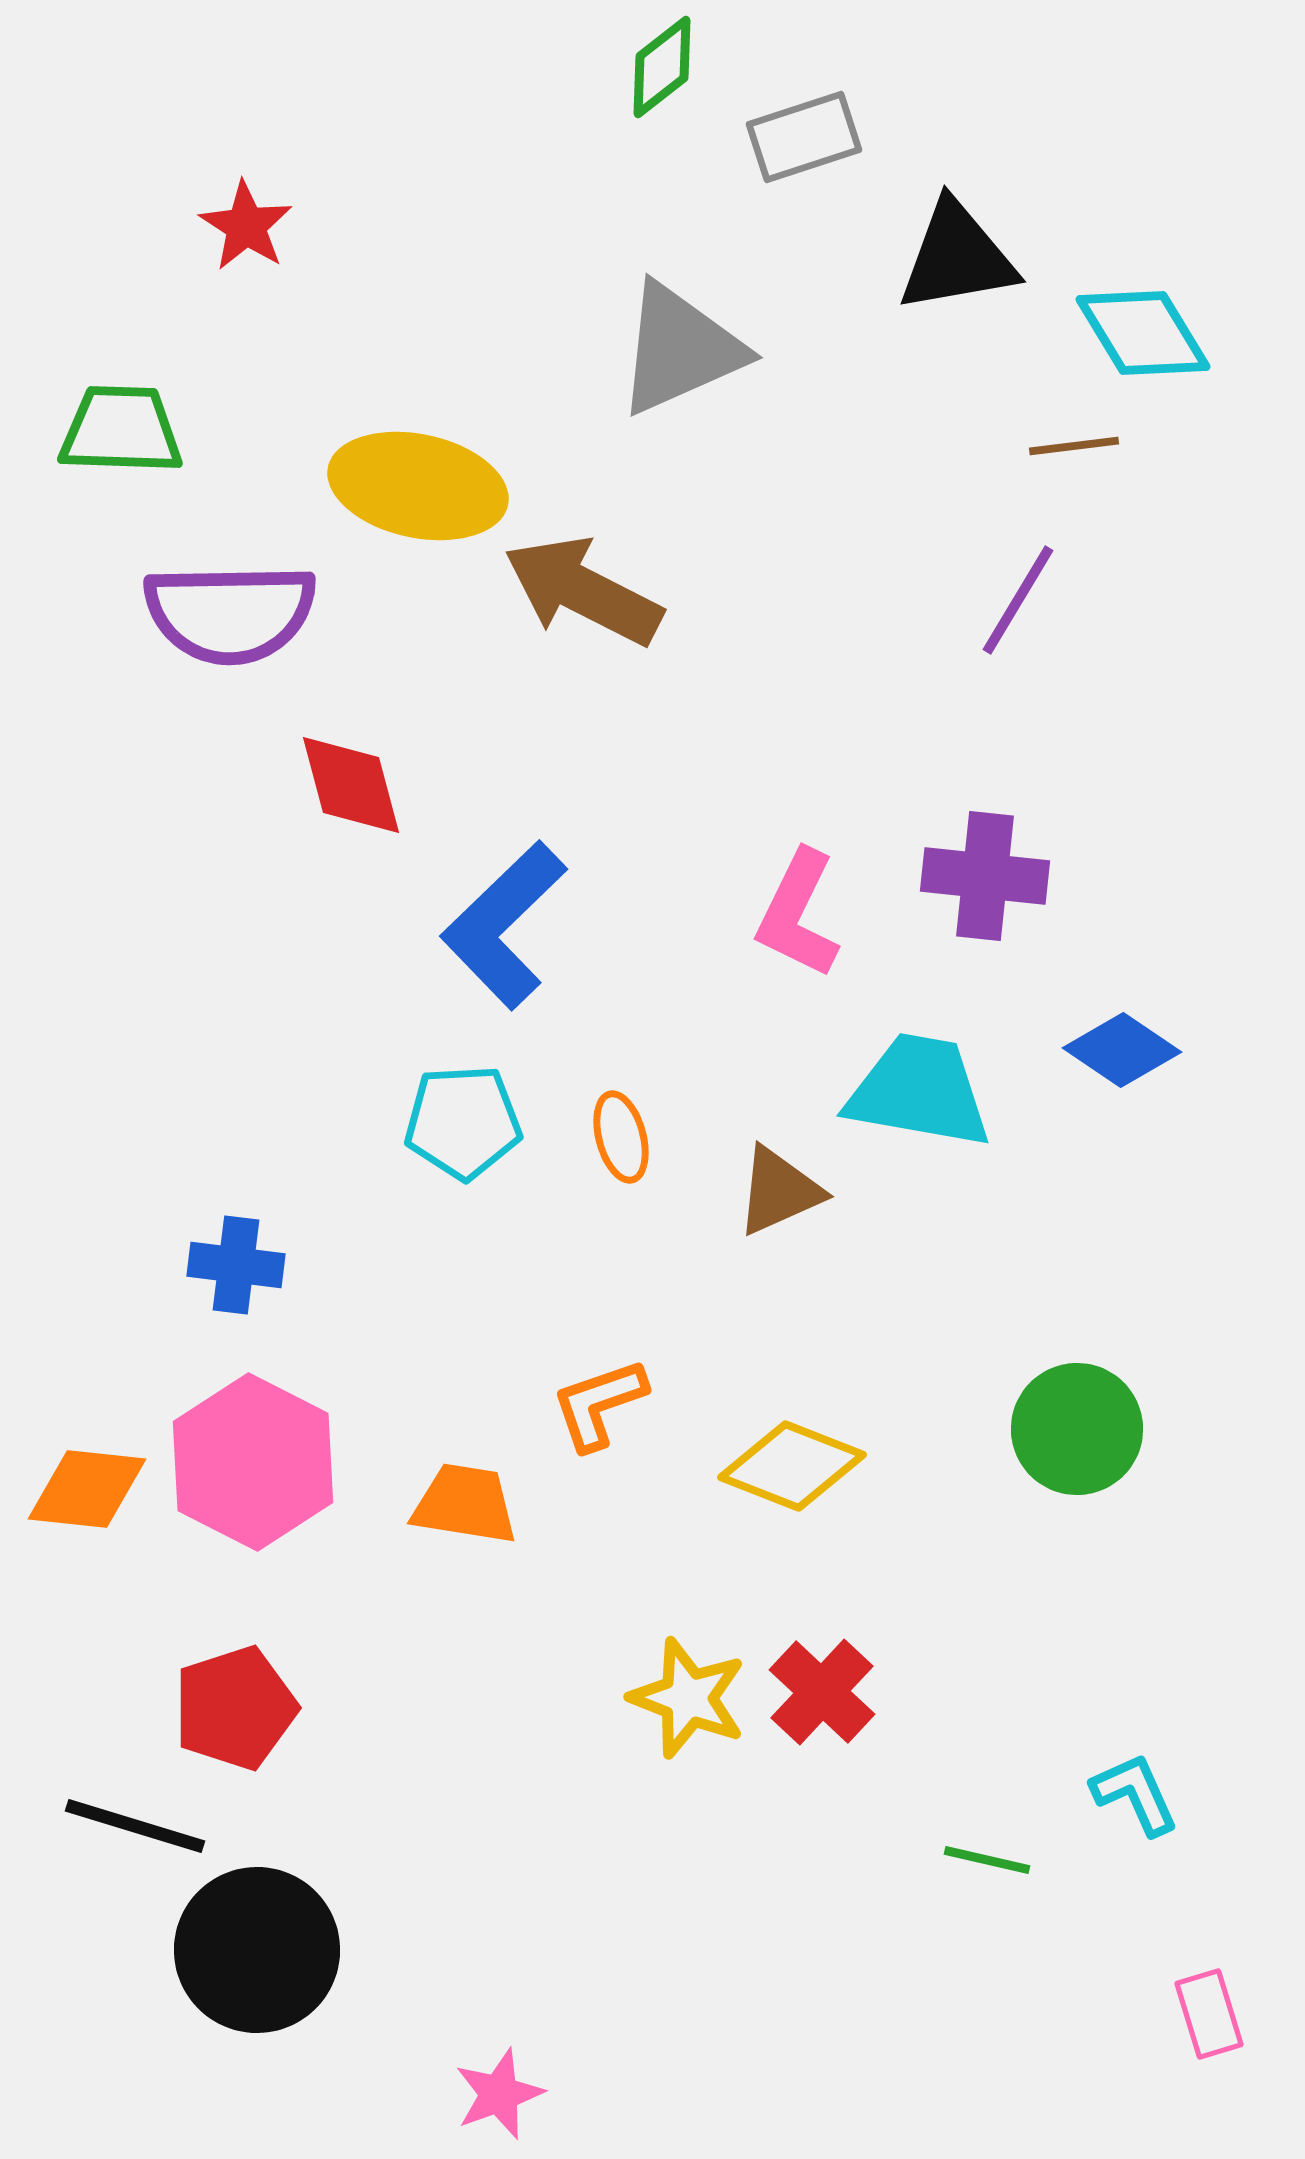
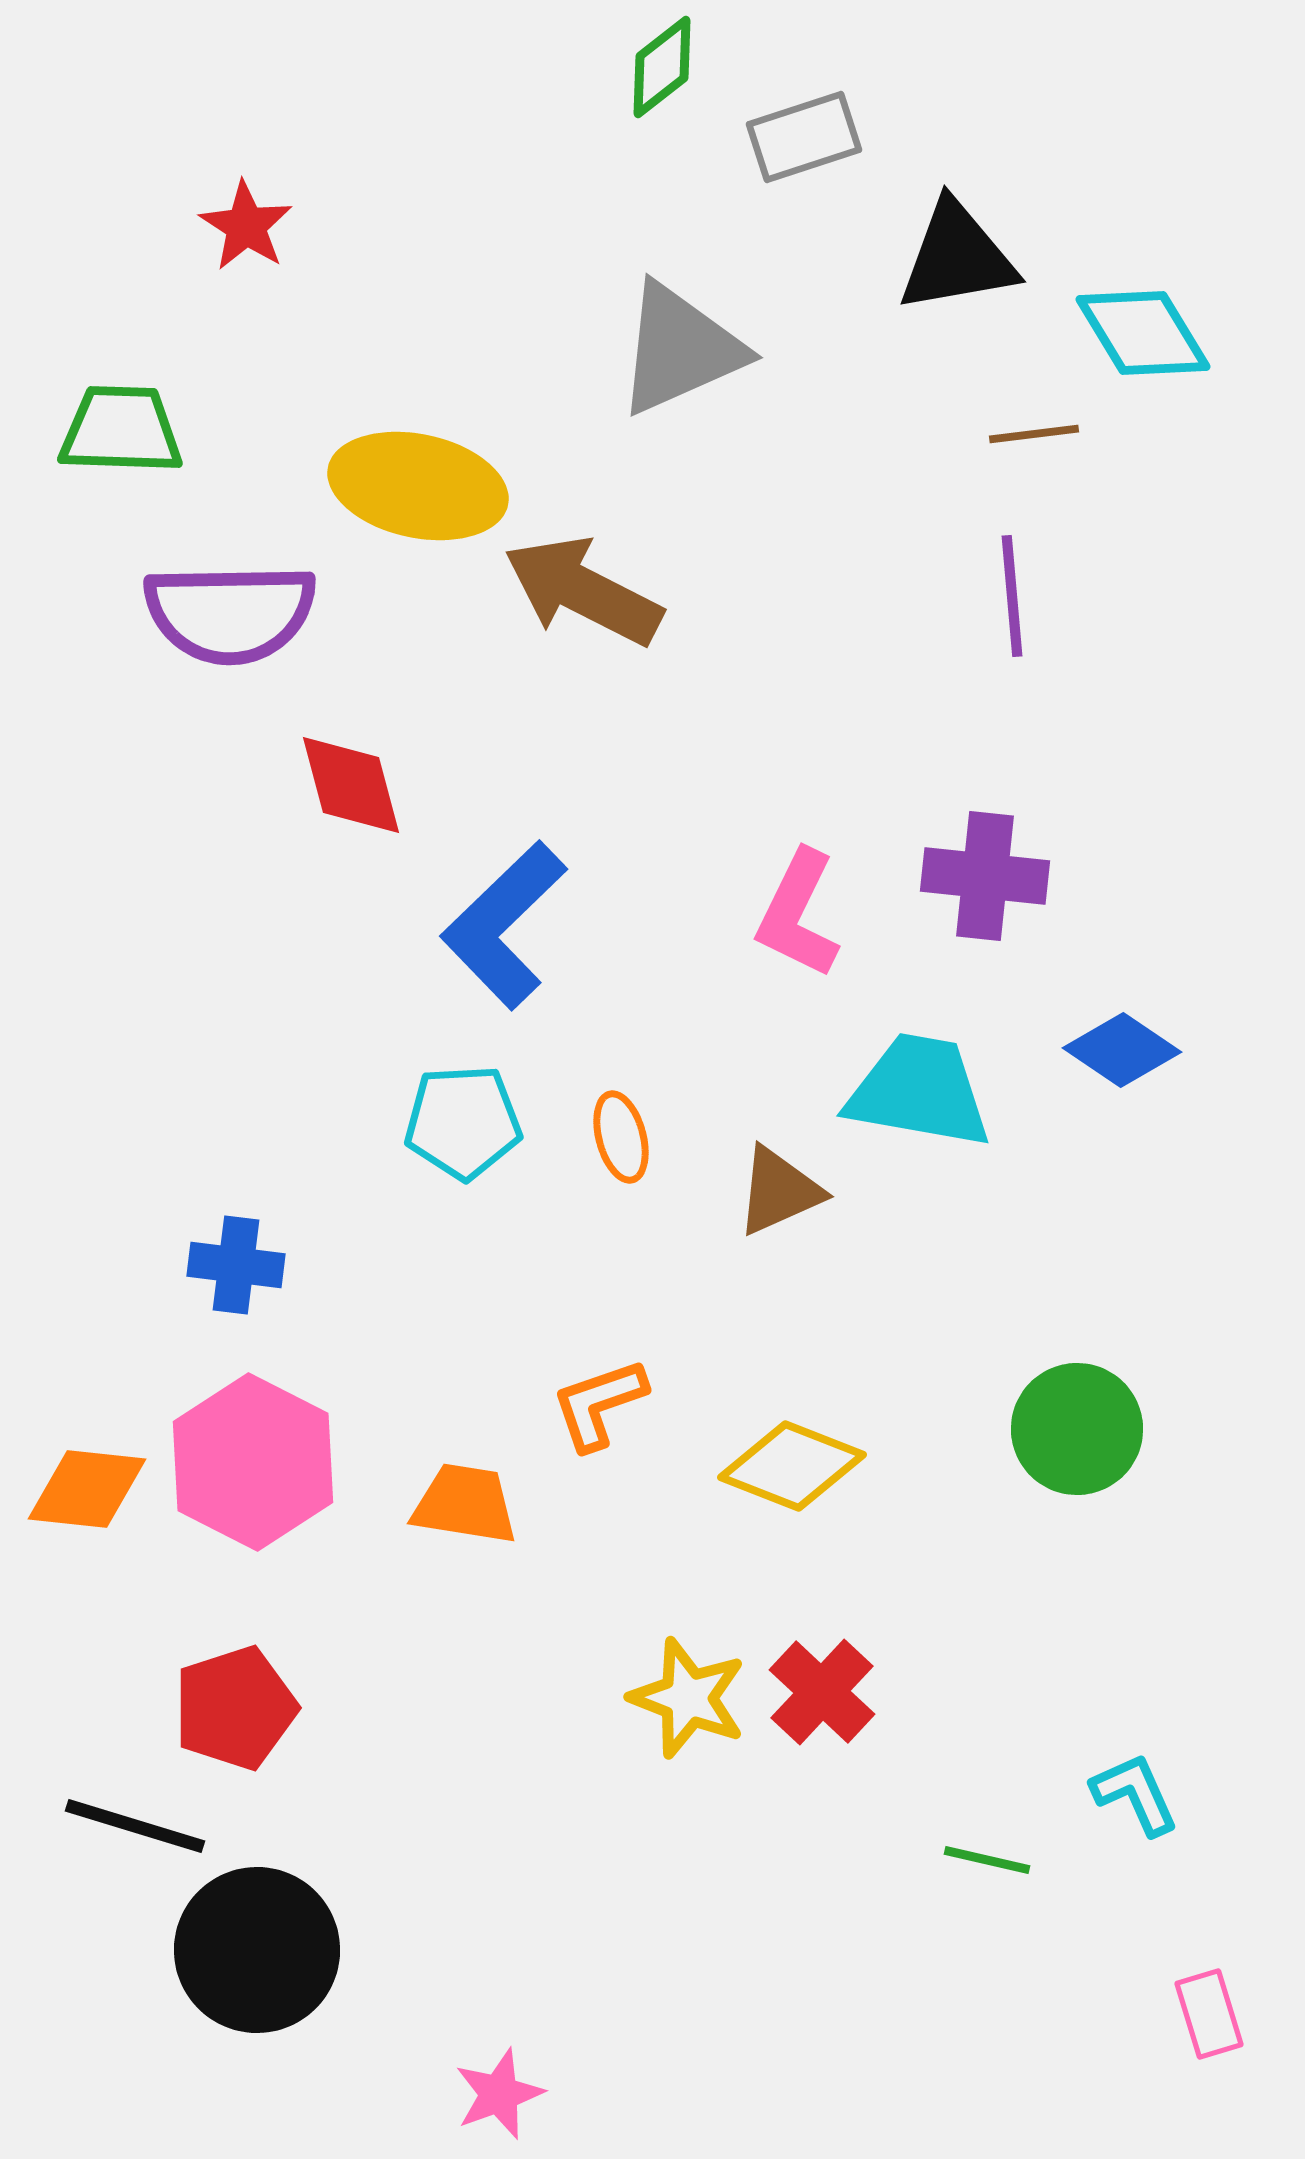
brown line: moved 40 px left, 12 px up
purple line: moved 6 px left, 4 px up; rotated 36 degrees counterclockwise
